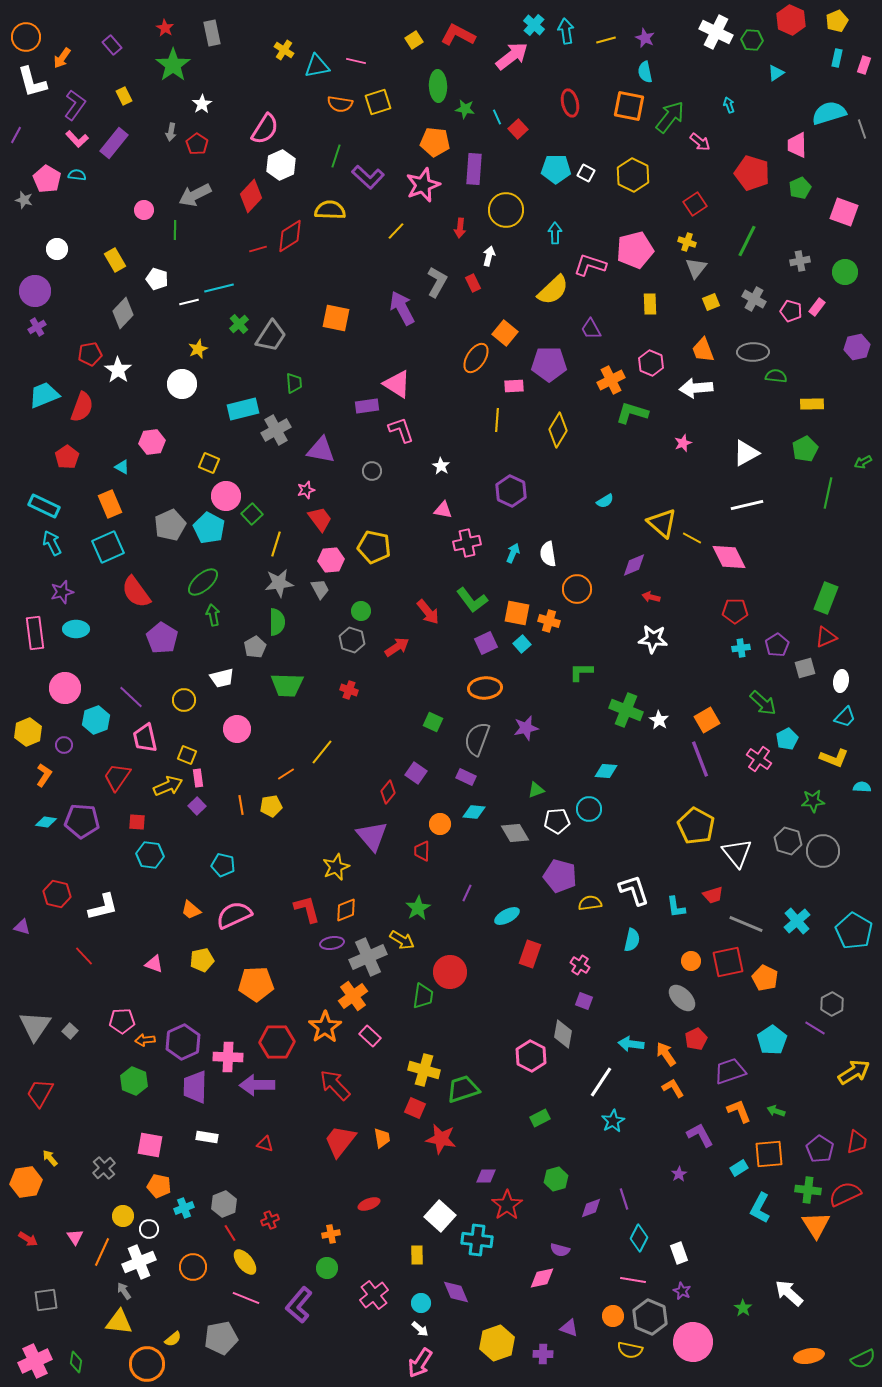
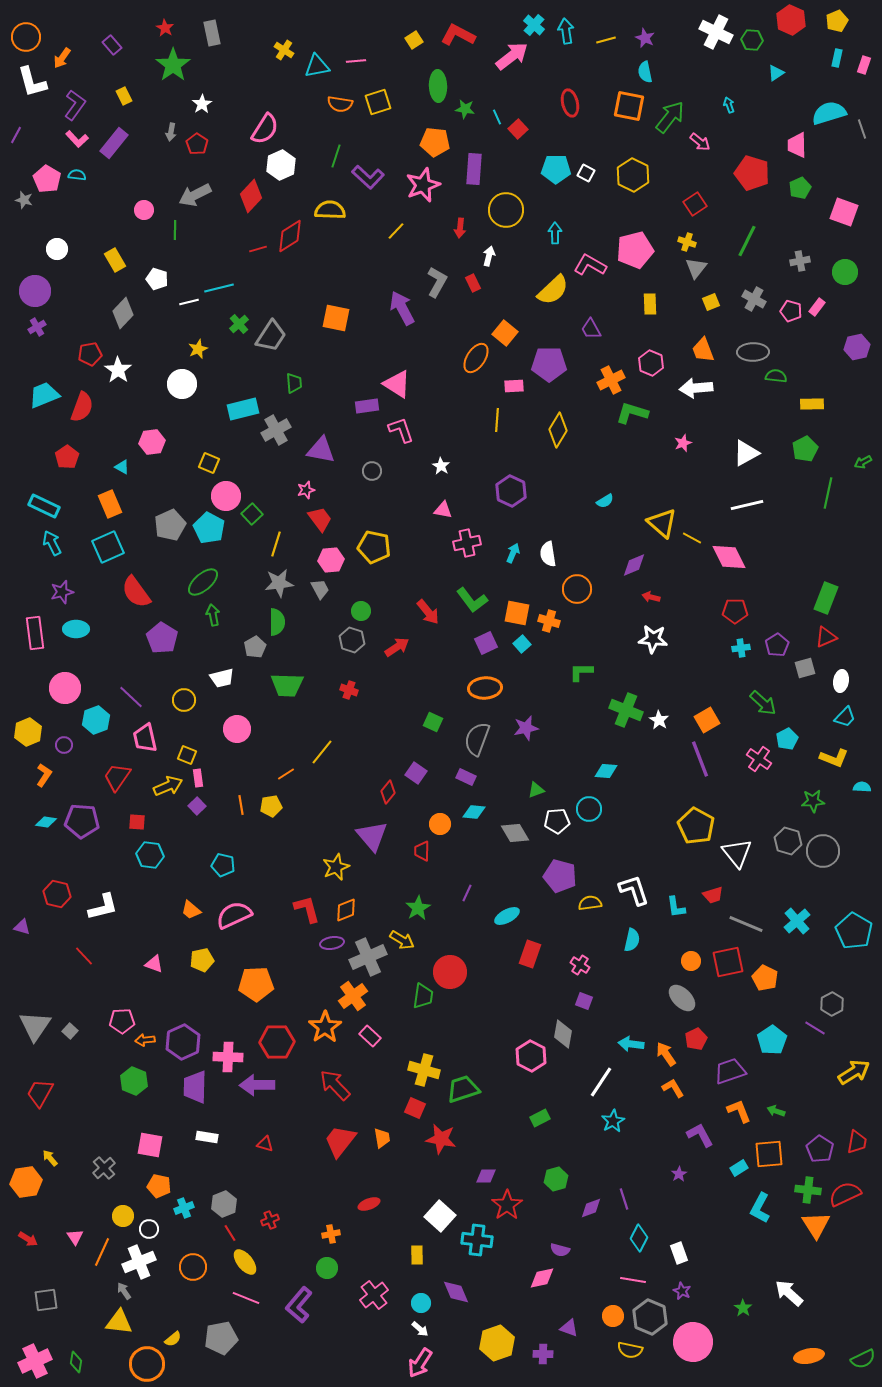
pink line at (356, 61): rotated 18 degrees counterclockwise
pink L-shape at (590, 265): rotated 12 degrees clockwise
